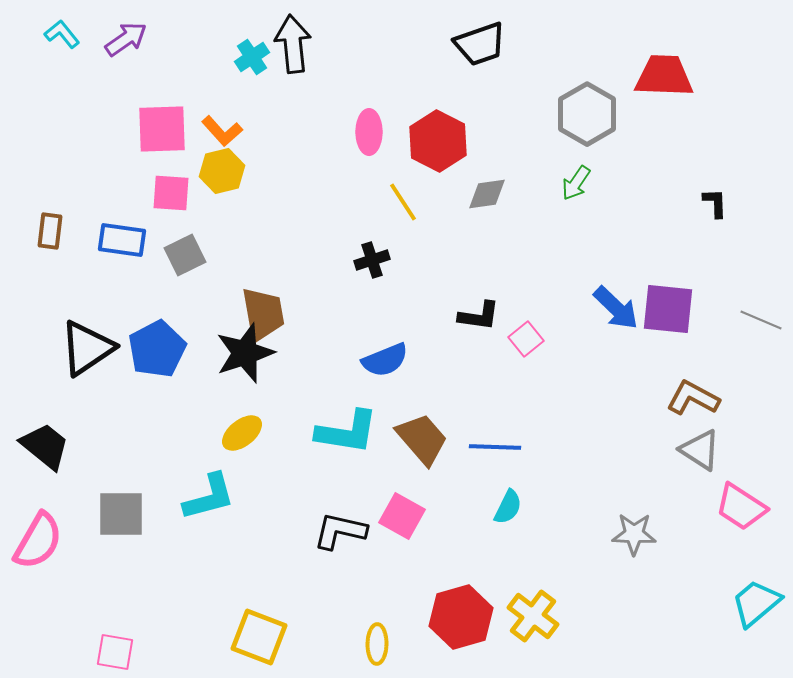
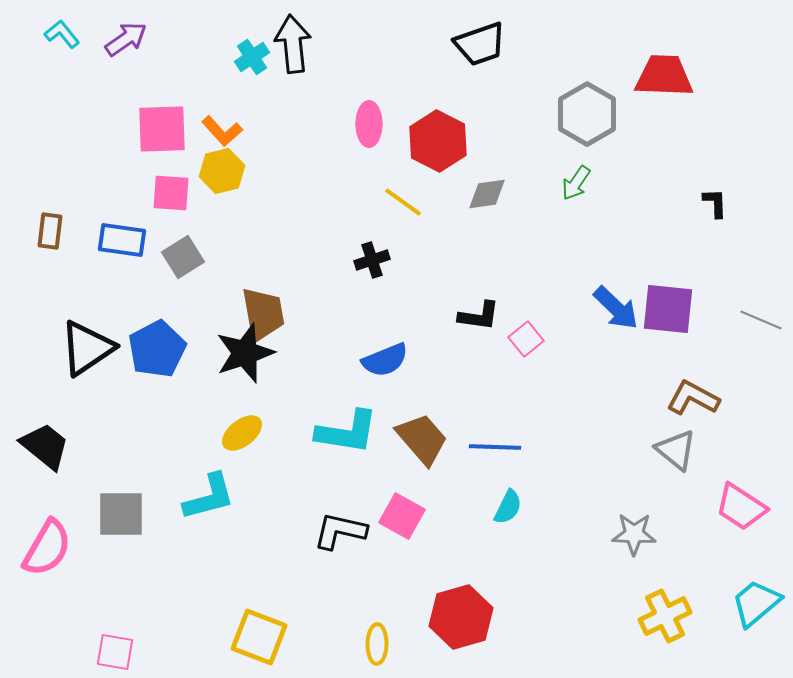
pink ellipse at (369, 132): moved 8 px up
yellow line at (403, 202): rotated 21 degrees counterclockwise
gray square at (185, 255): moved 2 px left, 2 px down; rotated 6 degrees counterclockwise
gray triangle at (700, 450): moved 24 px left; rotated 6 degrees clockwise
pink semicircle at (38, 541): moved 9 px right, 7 px down
yellow cross at (533, 616): moved 132 px right; rotated 27 degrees clockwise
